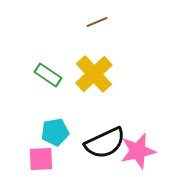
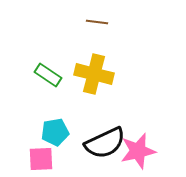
brown line: rotated 30 degrees clockwise
yellow cross: rotated 33 degrees counterclockwise
